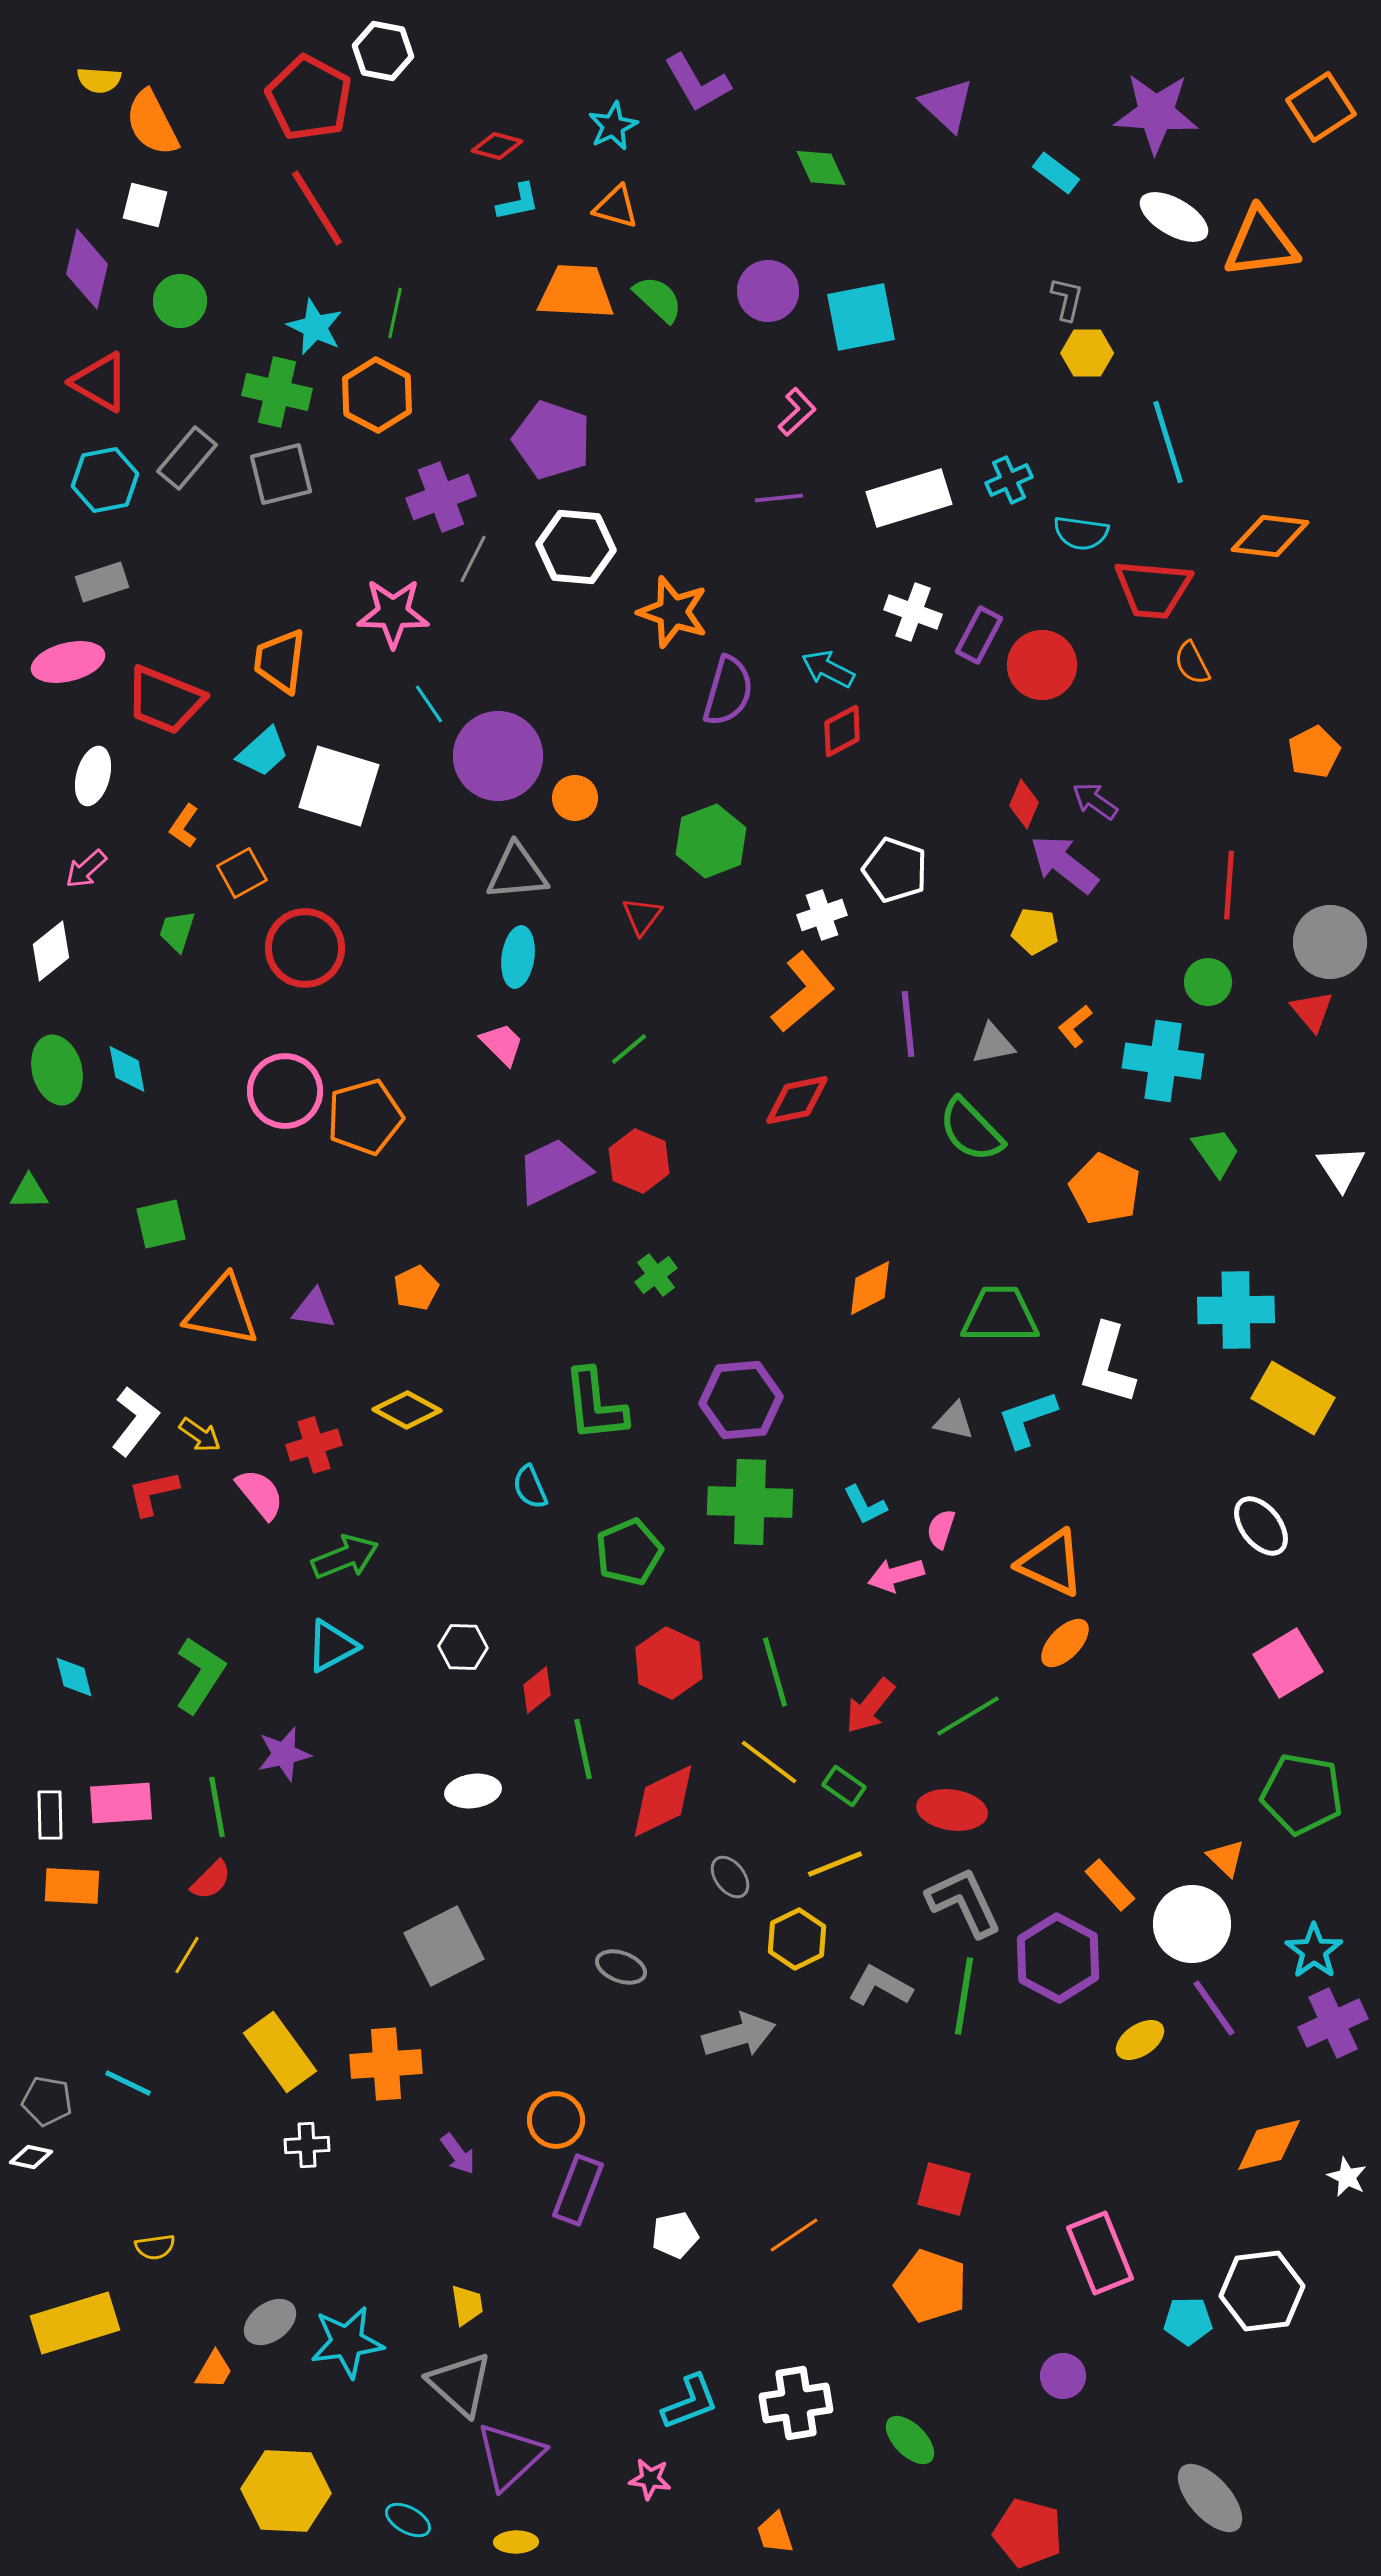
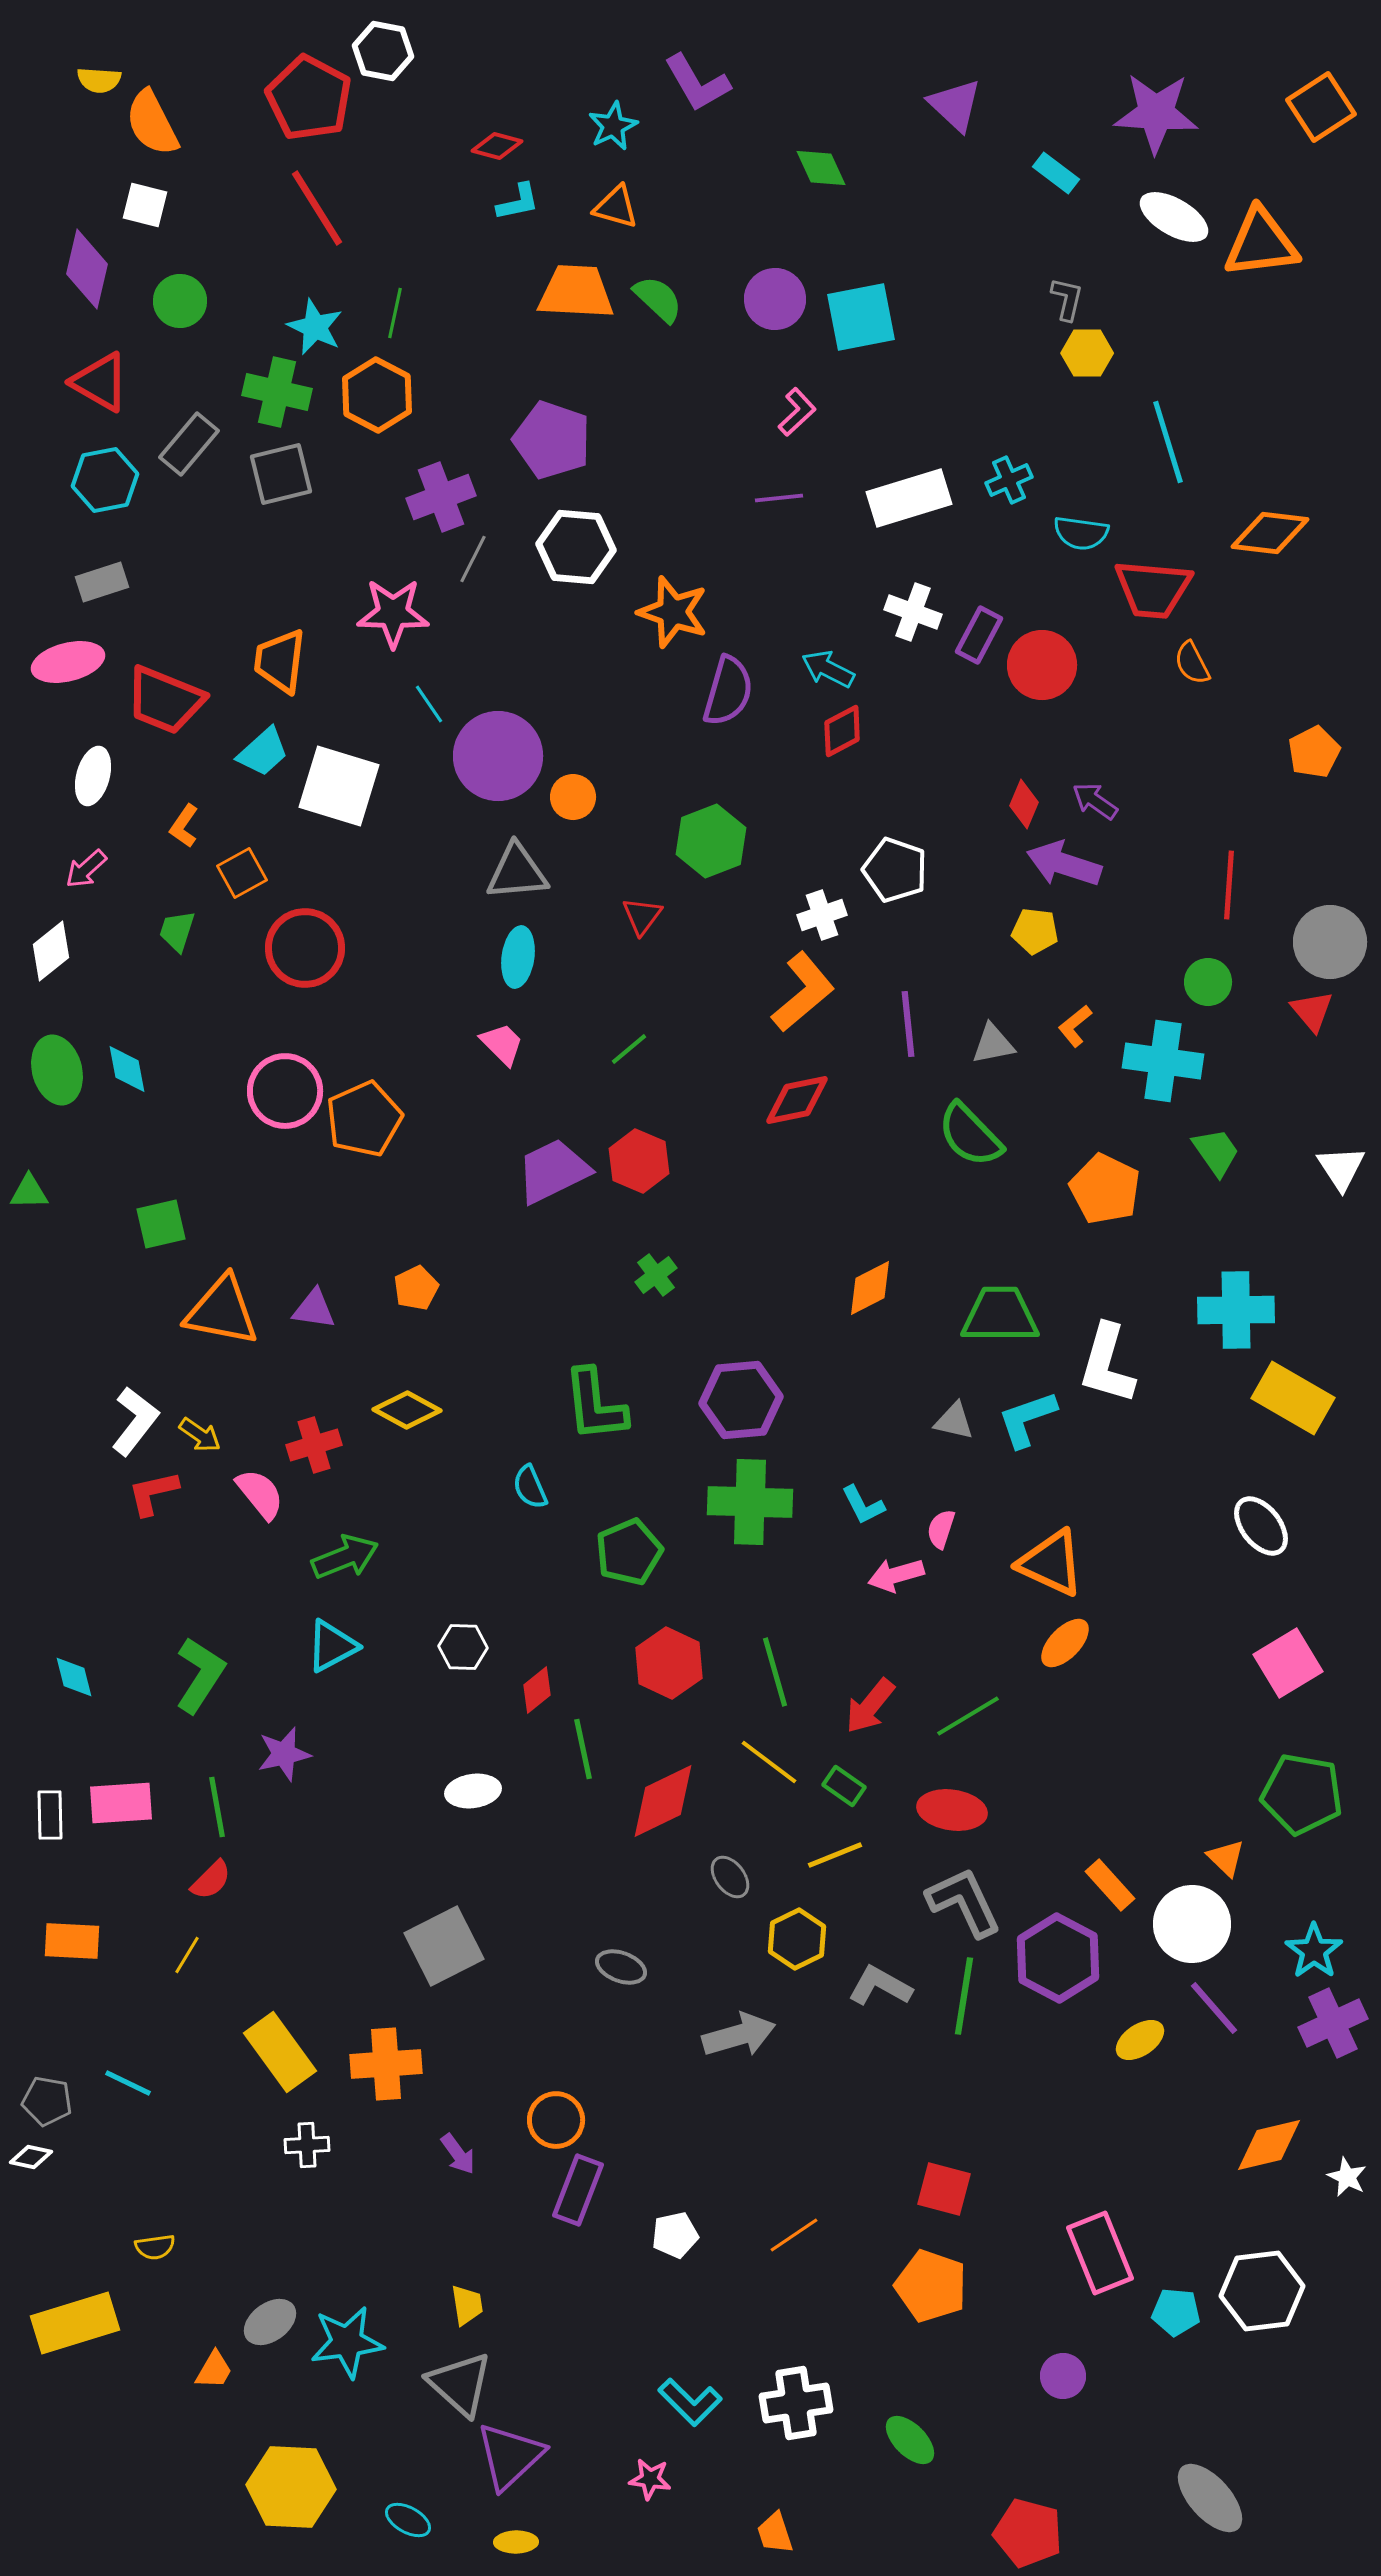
purple triangle at (947, 105): moved 8 px right
purple circle at (768, 291): moved 7 px right, 8 px down
gray rectangle at (187, 458): moved 2 px right, 14 px up
orange diamond at (1270, 536): moved 3 px up
orange circle at (575, 798): moved 2 px left, 1 px up
purple arrow at (1064, 864): rotated 20 degrees counterclockwise
orange pentagon at (365, 1117): moved 1 px left, 2 px down; rotated 8 degrees counterclockwise
green semicircle at (971, 1130): moved 1 px left, 5 px down
cyan L-shape at (865, 1505): moved 2 px left
yellow line at (835, 1864): moved 9 px up
orange rectangle at (72, 1886): moved 55 px down
purple line at (1214, 2008): rotated 6 degrees counterclockwise
cyan pentagon at (1188, 2321): moved 12 px left, 9 px up; rotated 6 degrees clockwise
cyan L-shape at (690, 2402): rotated 66 degrees clockwise
yellow hexagon at (286, 2491): moved 5 px right, 4 px up
